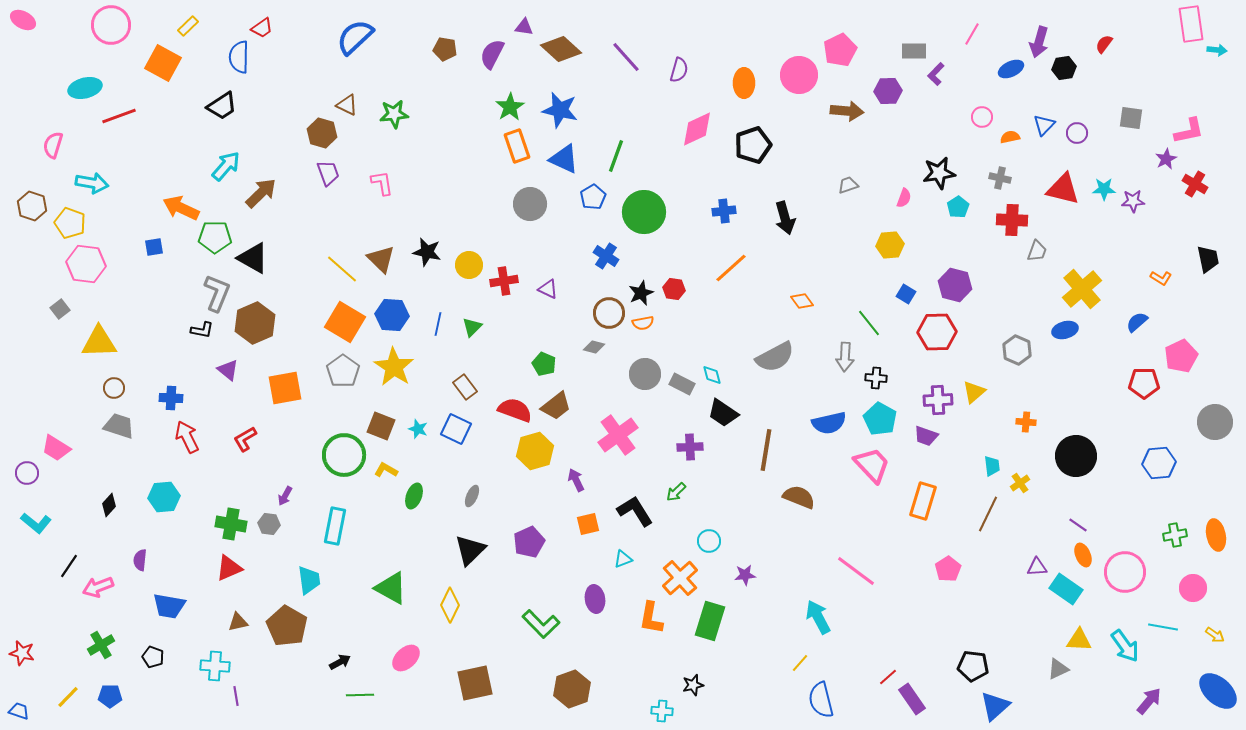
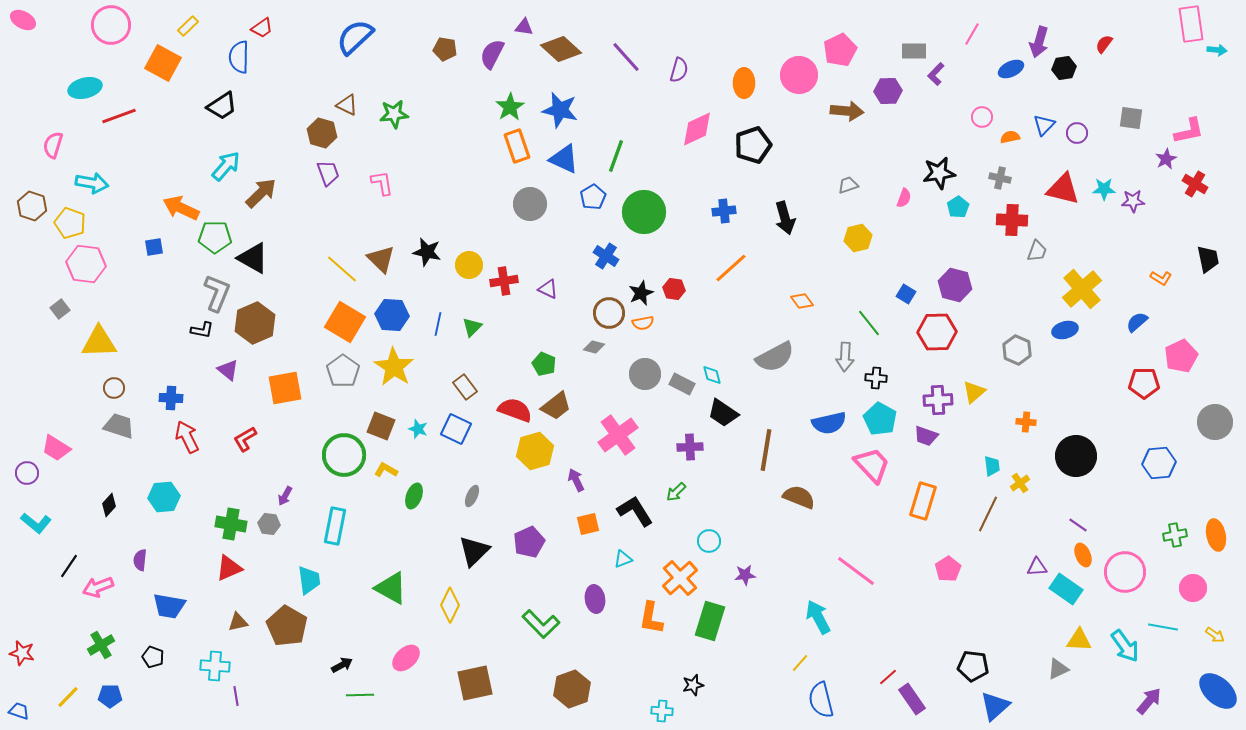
yellow hexagon at (890, 245): moved 32 px left, 7 px up; rotated 8 degrees counterclockwise
black triangle at (470, 550): moved 4 px right, 1 px down
black arrow at (340, 662): moved 2 px right, 3 px down
